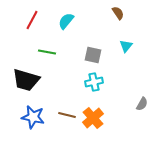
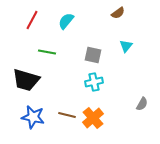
brown semicircle: rotated 88 degrees clockwise
